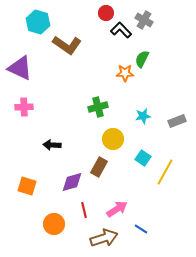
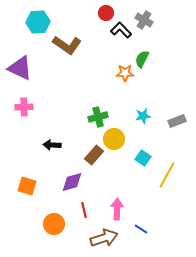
cyan hexagon: rotated 20 degrees counterclockwise
green cross: moved 10 px down
yellow circle: moved 1 px right
brown rectangle: moved 5 px left, 12 px up; rotated 12 degrees clockwise
yellow line: moved 2 px right, 3 px down
pink arrow: rotated 55 degrees counterclockwise
